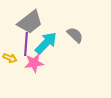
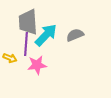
gray trapezoid: moved 2 px left; rotated 124 degrees clockwise
gray semicircle: rotated 66 degrees counterclockwise
cyan arrow: moved 8 px up
pink star: moved 3 px right, 2 px down
